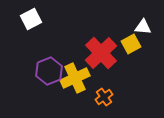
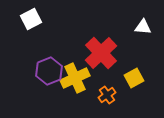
yellow square: moved 3 px right, 34 px down
orange cross: moved 3 px right, 2 px up
